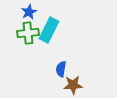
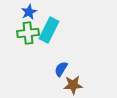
blue semicircle: rotated 21 degrees clockwise
